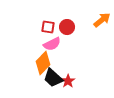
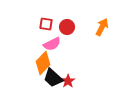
orange arrow: moved 7 px down; rotated 24 degrees counterclockwise
red square: moved 2 px left, 3 px up
